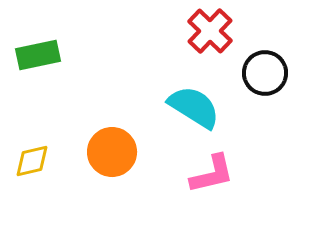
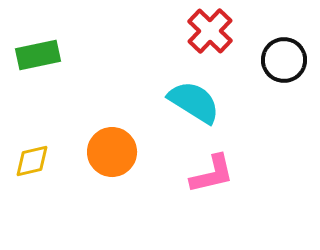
black circle: moved 19 px right, 13 px up
cyan semicircle: moved 5 px up
